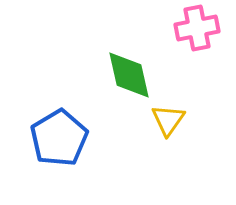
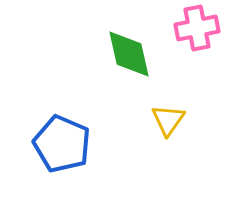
green diamond: moved 21 px up
blue pentagon: moved 3 px right, 6 px down; rotated 18 degrees counterclockwise
